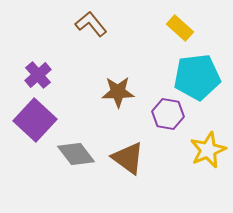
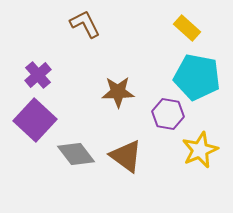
brown L-shape: moved 6 px left; rotated 12 degrees clockwise
yellow rectangle: moved 7 px right
cyan pentagon: rotated 18 degrees clockwise
yellow star: moved 8 px left
brown triangle: moved 2 px left, 2 px up
